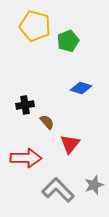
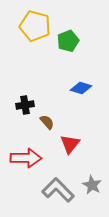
gray star: moved 2 px left; rotated 24 degrees counterclockwise
